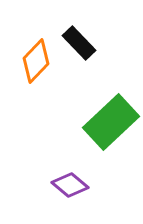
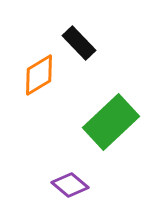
orange diamond: moved 3 px right, 14 px down; rotated 15 degrees clockwise
